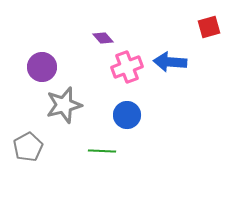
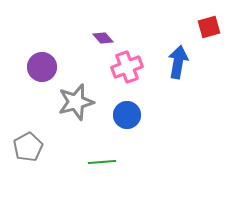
blue arrow: moved 8 px right; rotated 96 degrees clockwise
gray star: moved 12 px right, 3 px up
green line: moved 11 px down; rotated 8 degrees counterclockwise
